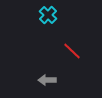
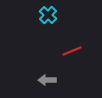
red line: rotated 66 degrees counterclockwise
